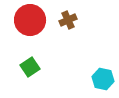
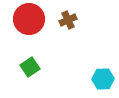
red circle: moved 1 px left, 1 px up
cyan hexagon: rotated 15 degrees counterclockwise
